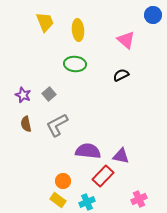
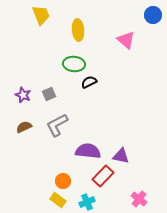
yellow trapezoid: moved 4 px left, 7 px up
green ellipse: moved 1 px left
black semicircle: moved 32 px left, 7 px down
gray square: rotated 16 degrees clockwise
brown semicircle: moved 2 px left, 3 px down; rotated 77 degrees clockwise
pink cross: rotated 28 degrees counterclockwise
